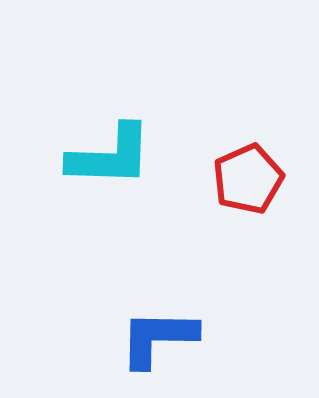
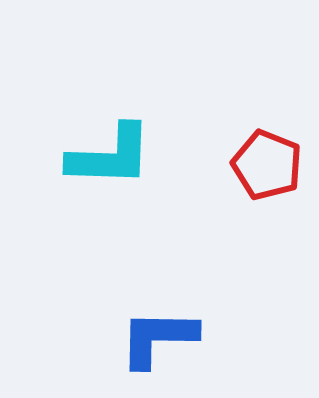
red pentagon: moved 19 px right, 14 px up; rotated 26 degrees counterclockwise
